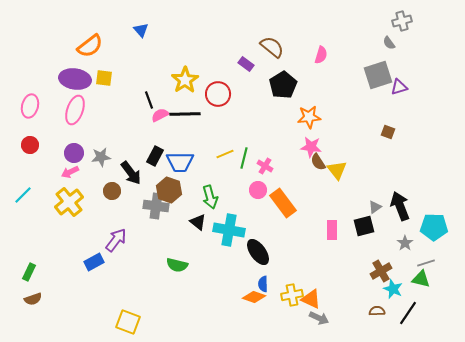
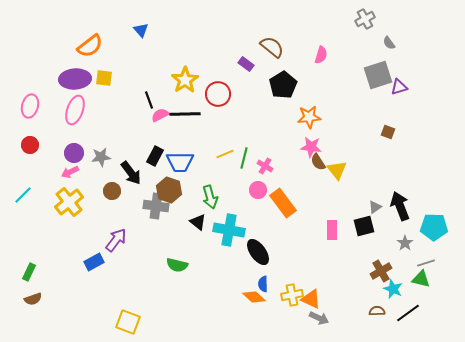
gray cross at (402, 21): moved 37 px left, 2 px up; rotated 12 degrees counterclockwise
purple ellipse at (75, 79): rotated 12 degrees counterclockwise
orange diamond at (254, 297): rotated 25 degrees clockwise
black line at (408, 313): rotated 20 degrees clockwise
